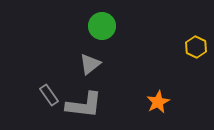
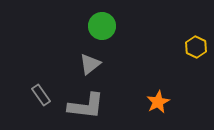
gray rectangle: moved 8 px left
gray L-shape: moved 2 px right, 1 px down
